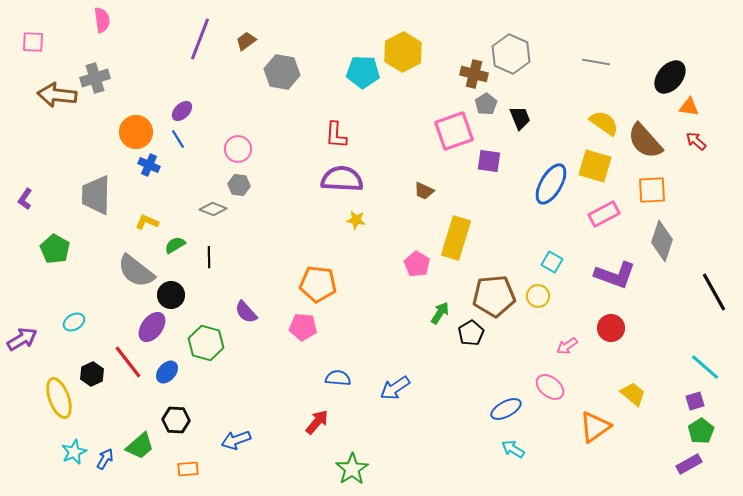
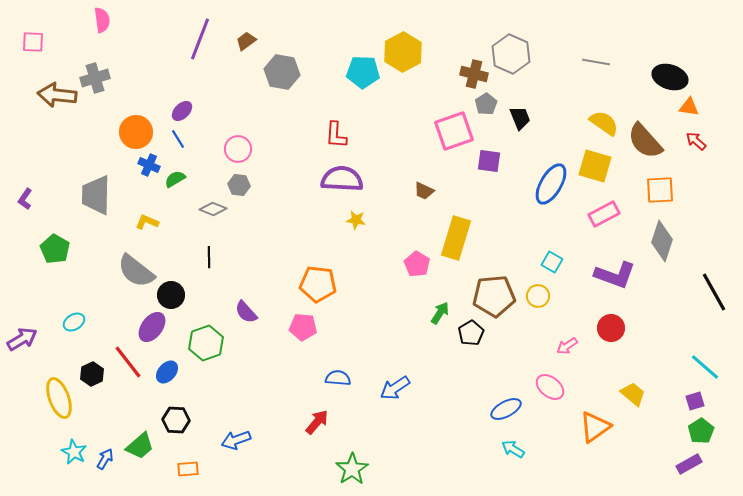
black ellipse at (670, 77): rotated 68 degrees clockwise
orange square at (652, 190): moved 8 px right
green semicircle at (175, 245): moved 66 px up
green hexagon at (206, 343): rotated 24 degrees clockwise
cyan star at (74, 452): rotated 20 degrees counterclockwise
